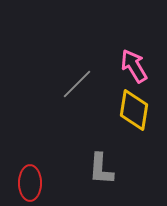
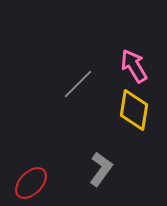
gray line: moved 1 px right
gray L-shape: rotated 148 degrees counterclockwise
red ellipse: moved 1 px right; rotated 44 degrees clockwise
